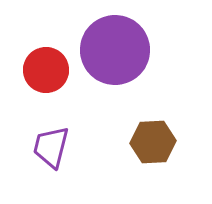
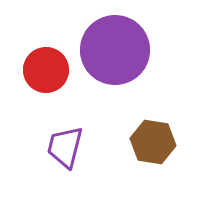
brown hexagon: rotated 12 degrees clockwise
purple trapezoid: moved 14 px right
